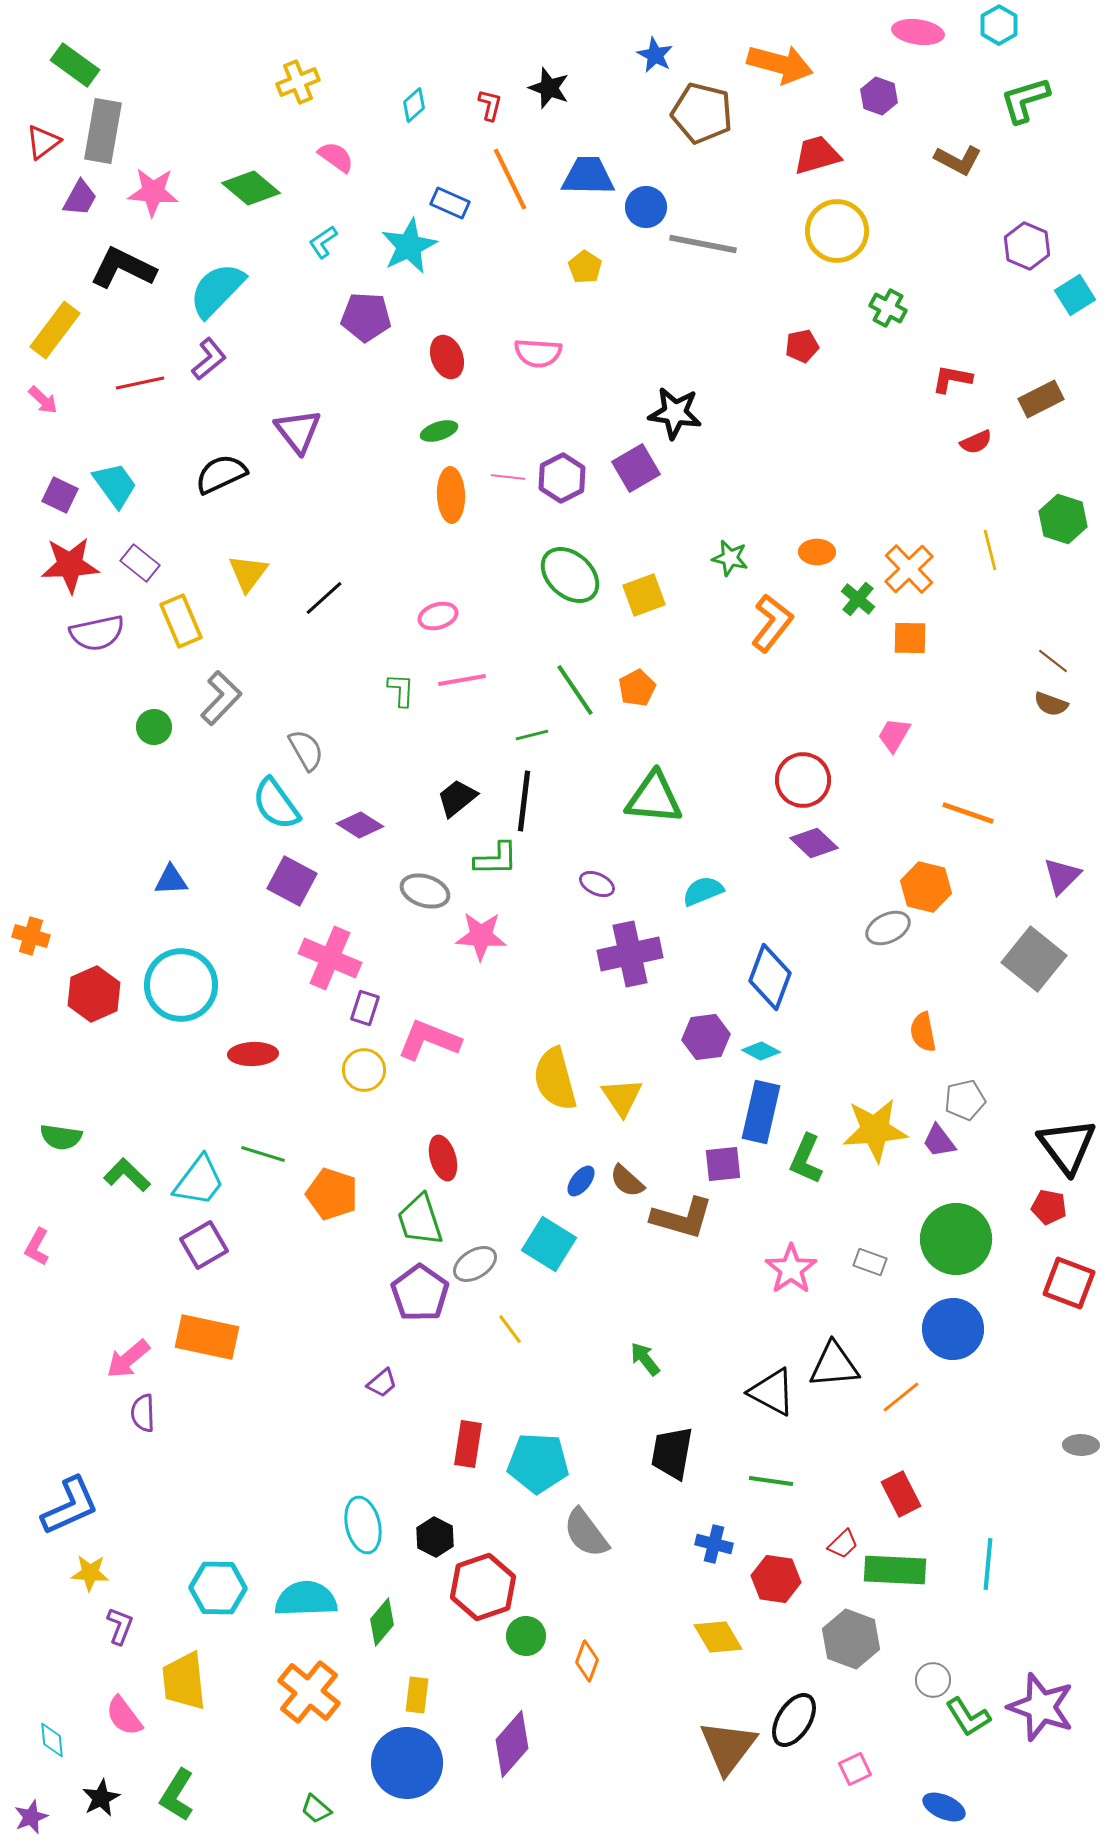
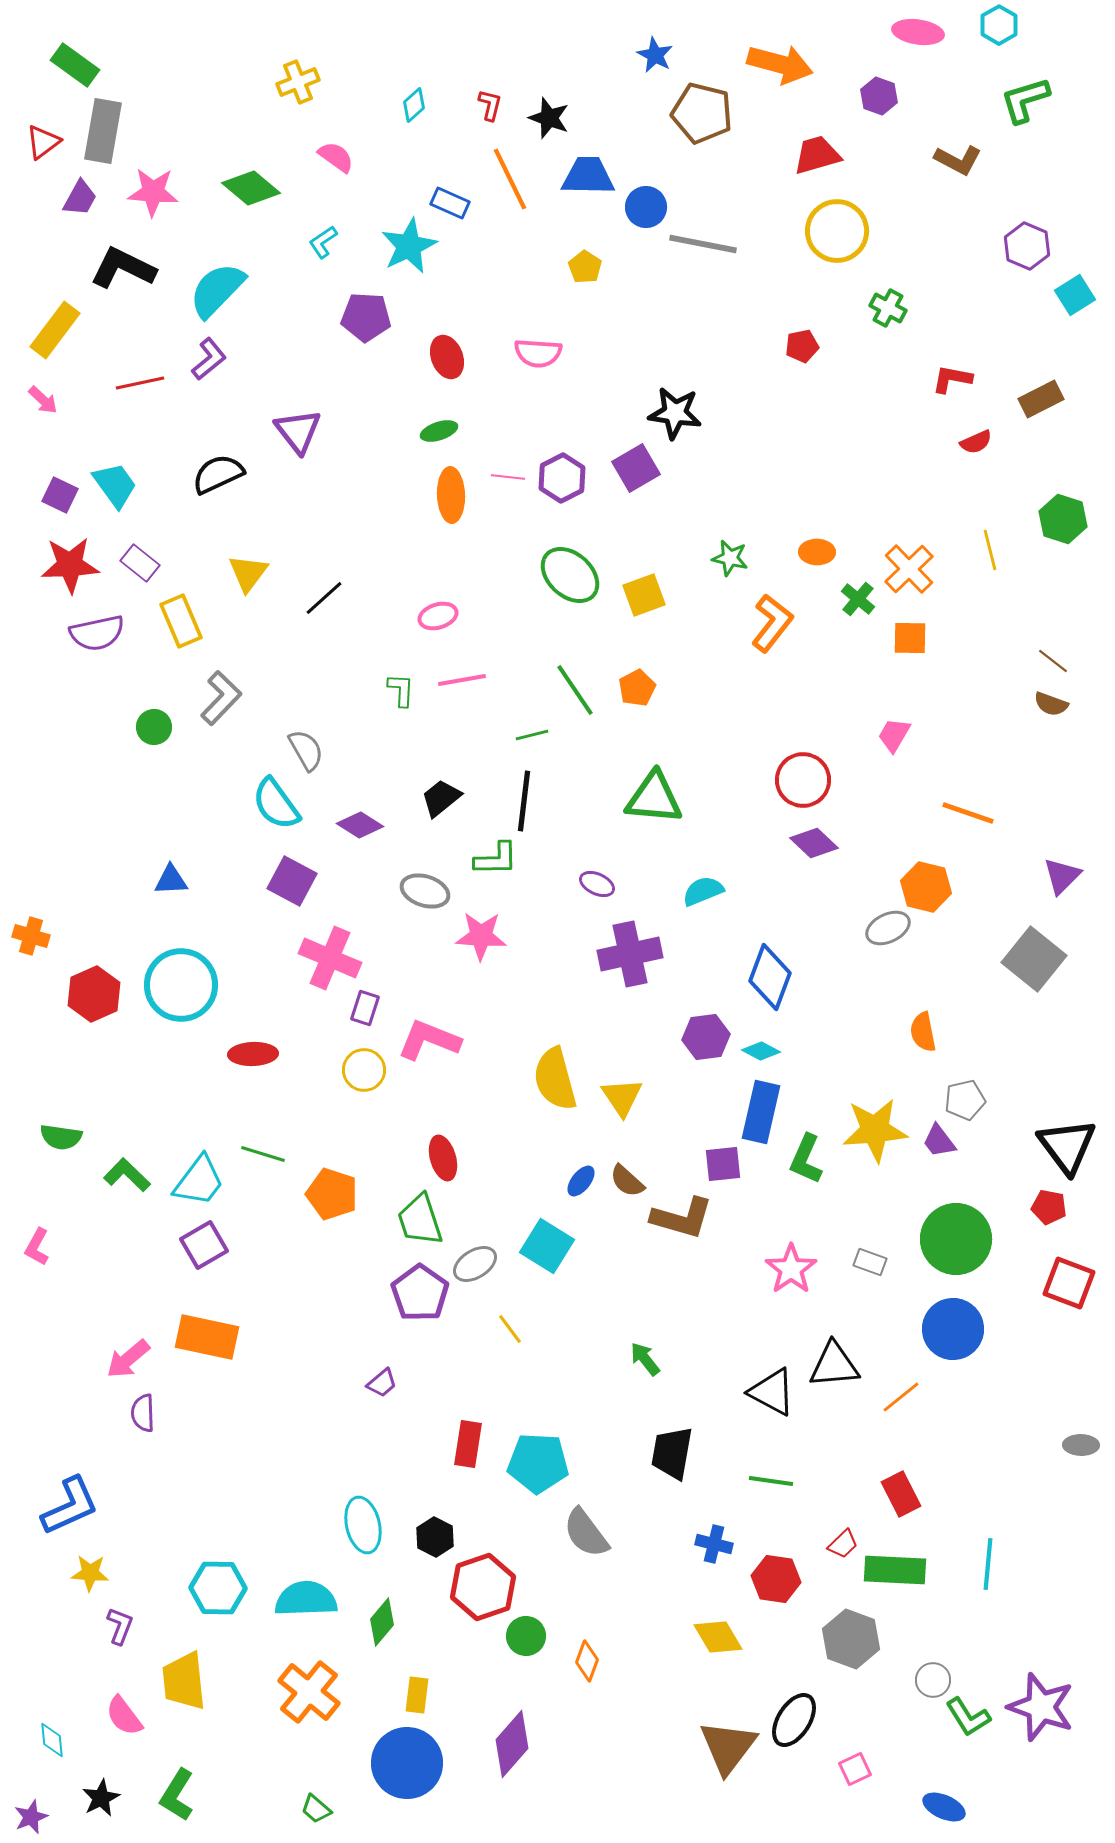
black star at (549, 88): moved 30 px down
black semicircle at (221, 474): moved 3 px left
black trapezoid at (457, 798): moved 16 px left
cyan square at (549, 1244): moved 2 px left, 2 px down
